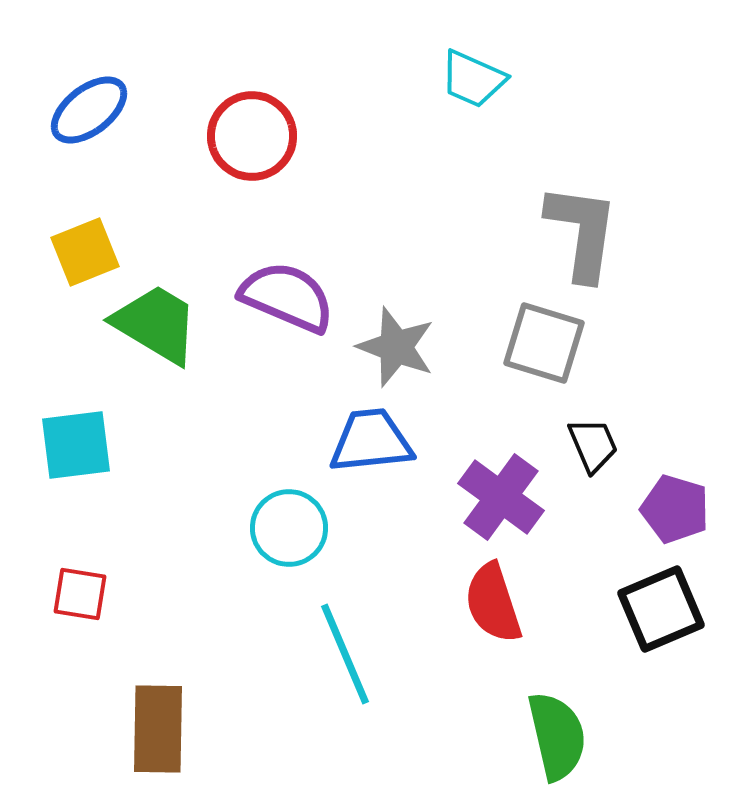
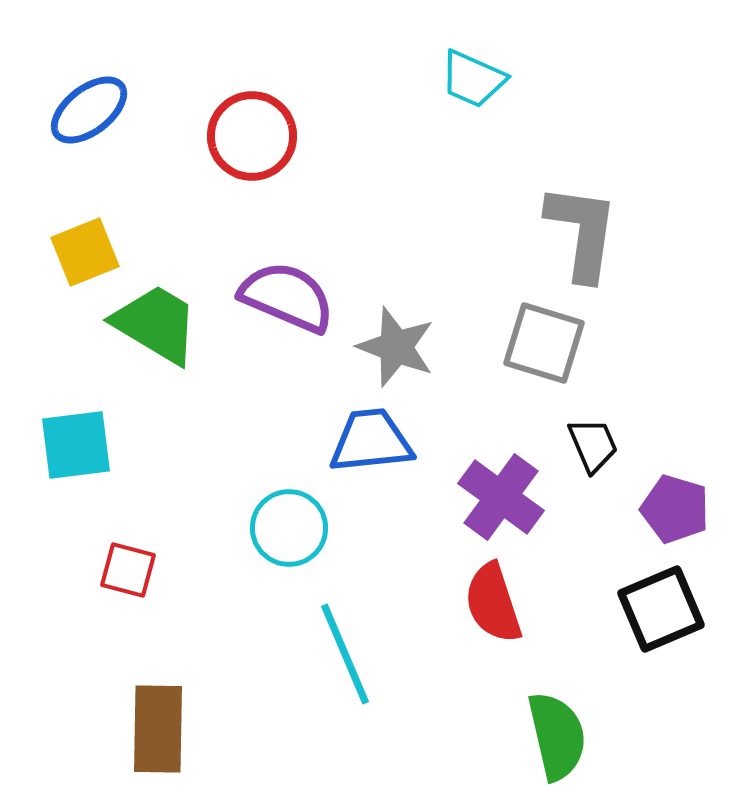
red square: moved 48 px right, 24 px up; rotated 6 degrees clockwise
